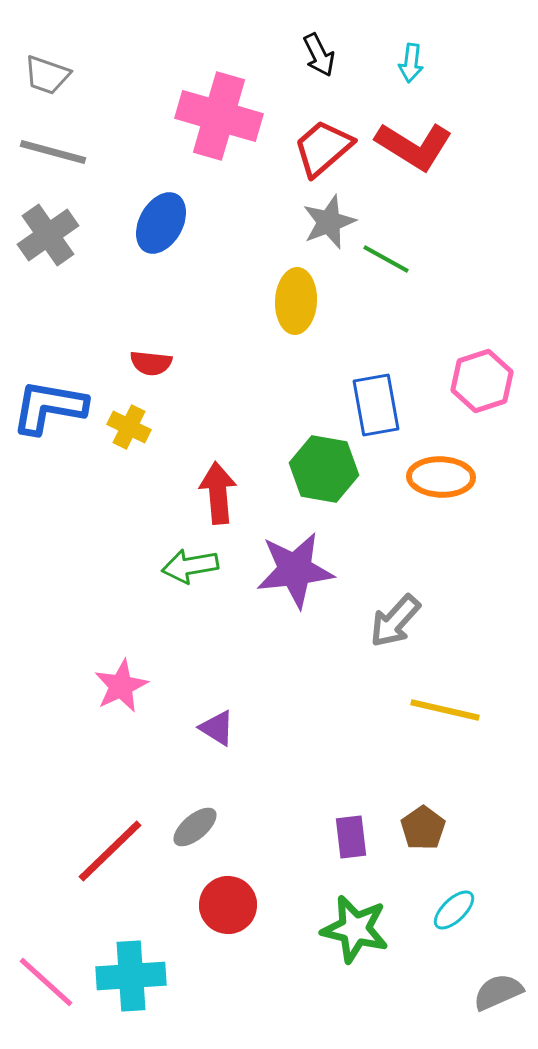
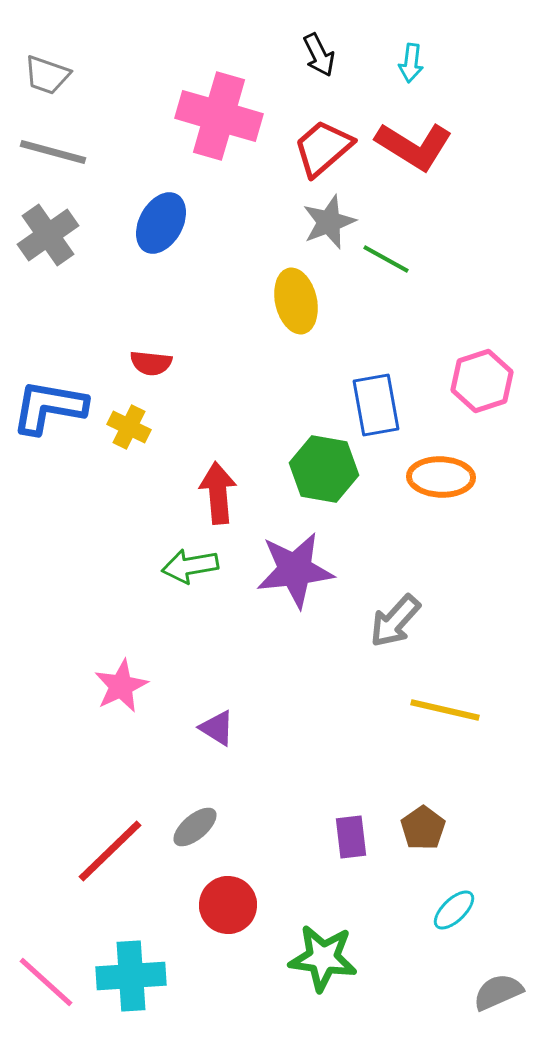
yellow ellipse: rotated 16 degrees counterclockwise
green star: moved 32 px left, 29 px down; rotated 6 degrees counterclockwise
